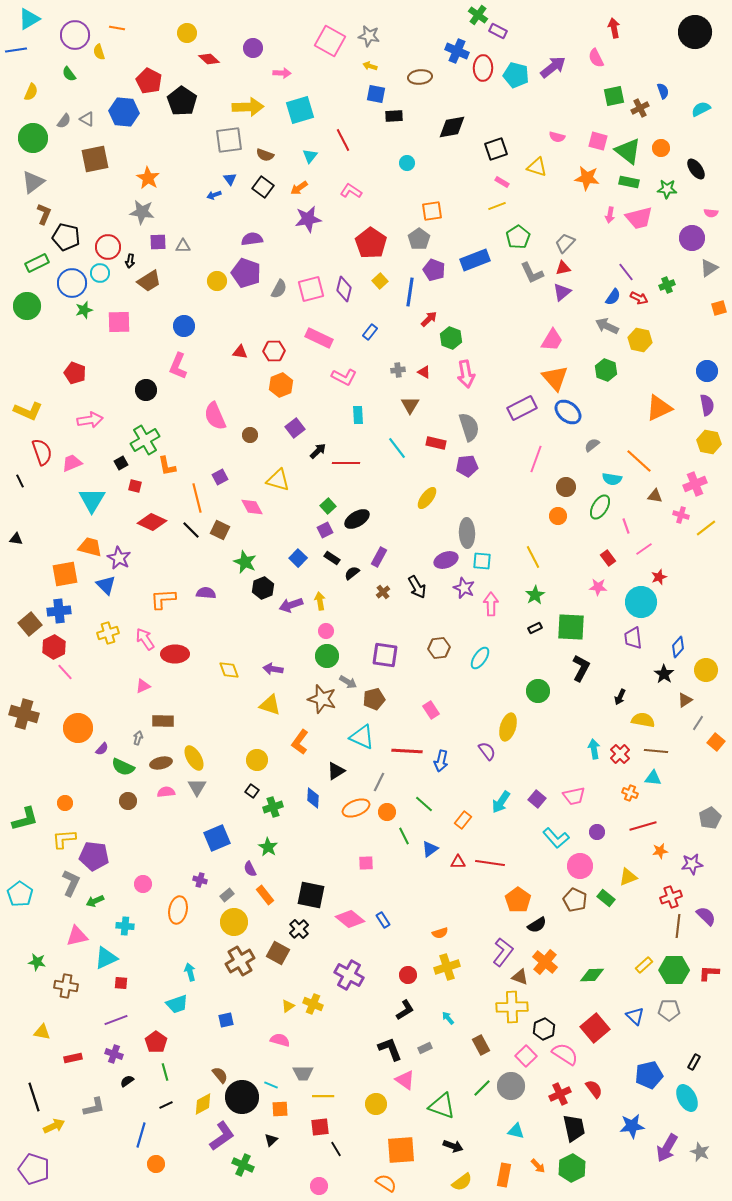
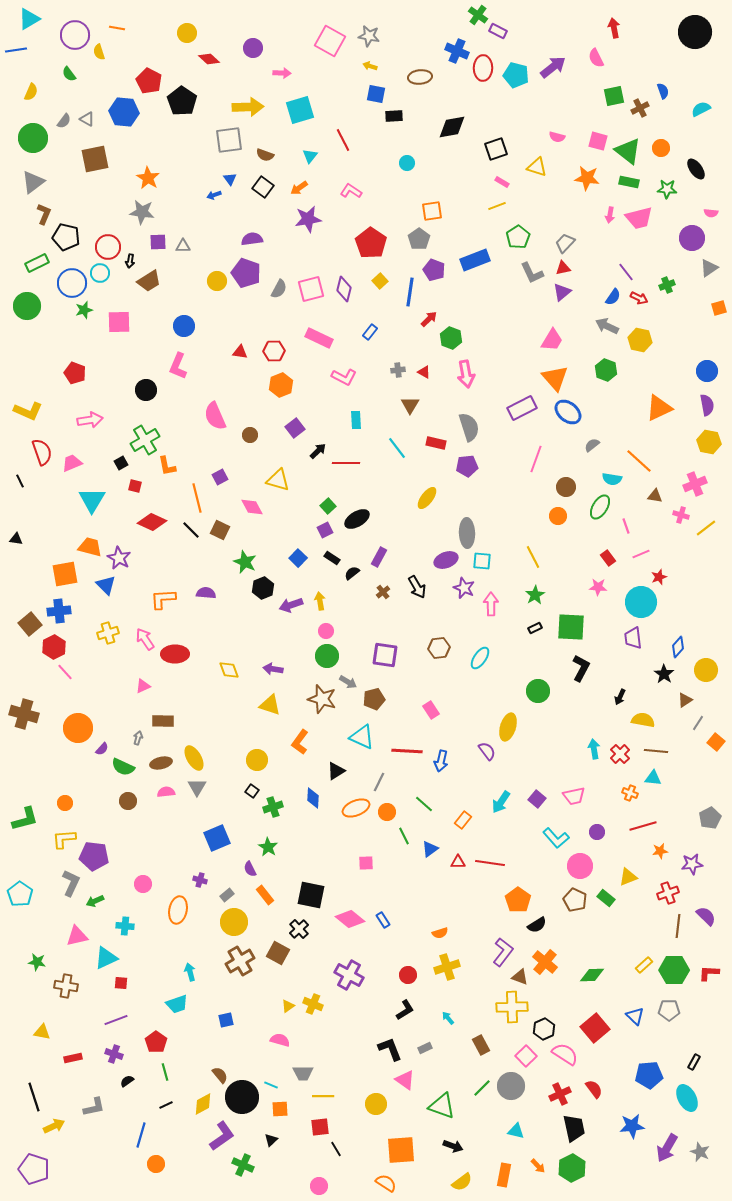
cyan rectangle at (358, 415): moved 2 px left, 5 px down
pink line at (644, 549): moved 3 px left, 5 px down; rotated 12 degrees clockwise
red cross at (671, 897): moved 3 px left, 4 px up
blue pentagon at (649, 1075): rotated 8 degrees clockwise
